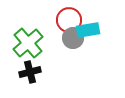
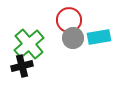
cyan rectangle: moved 11 px right, 7 px down
green cross: moved 1 px right, 1 px down
black cross: moved 8 px left, 6 px up
